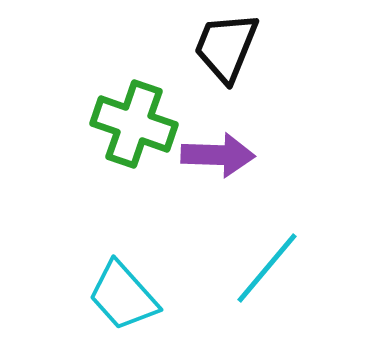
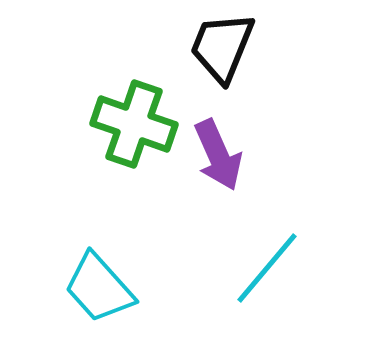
black trapezoid: moved 4 px left
purple arrow: rotated 64 degrees clockwise
cyan trapezoid: moved 24 px left, 8 px up
